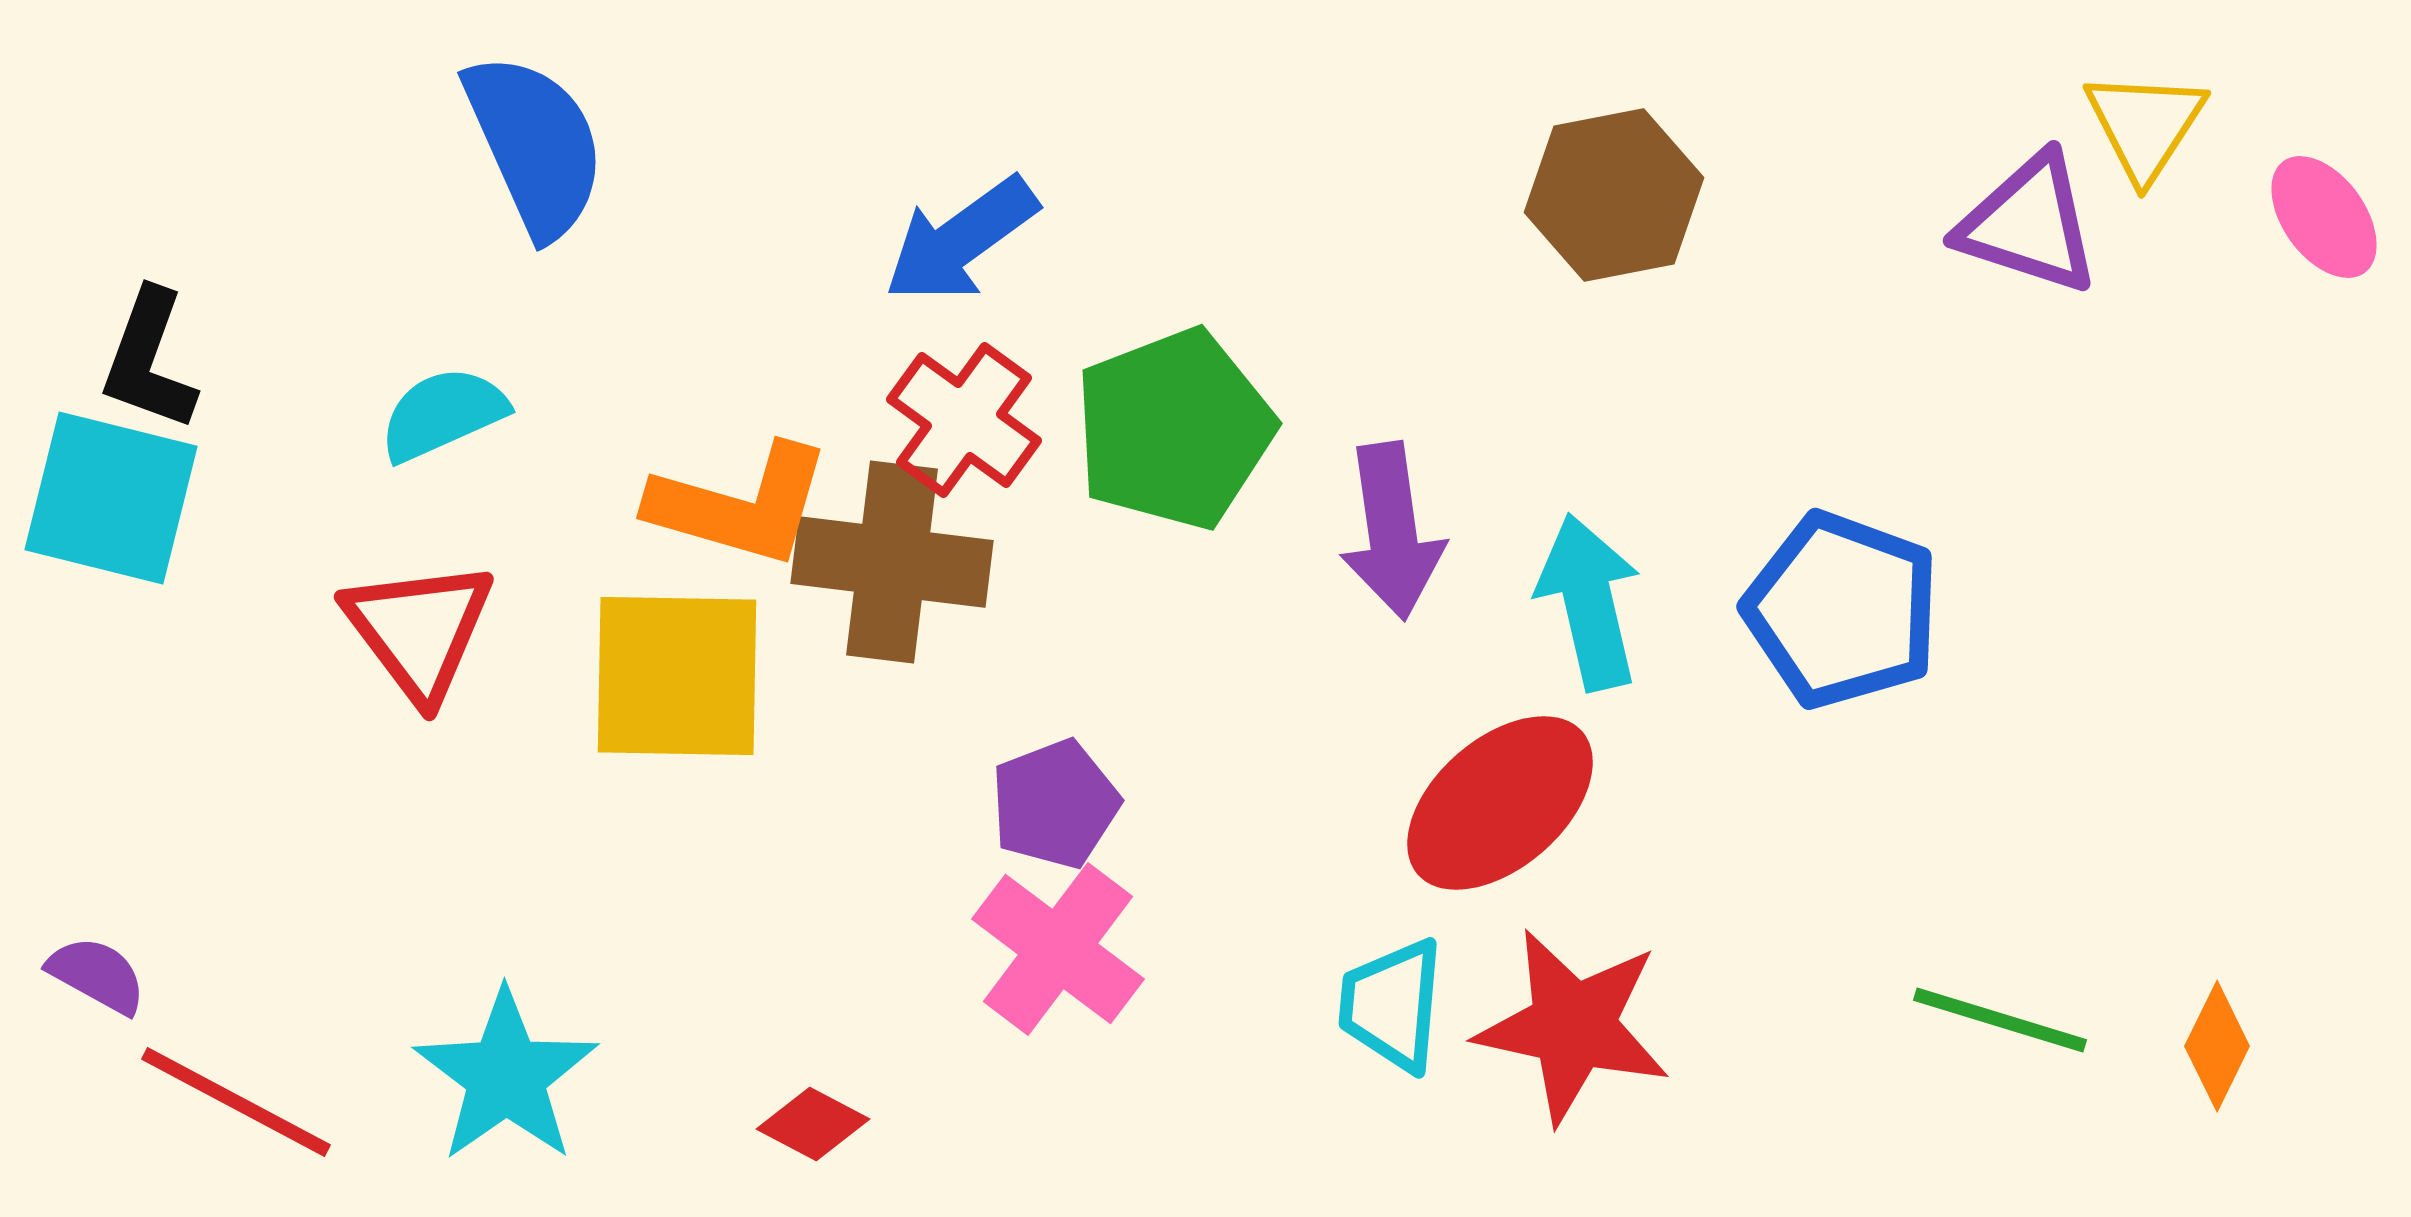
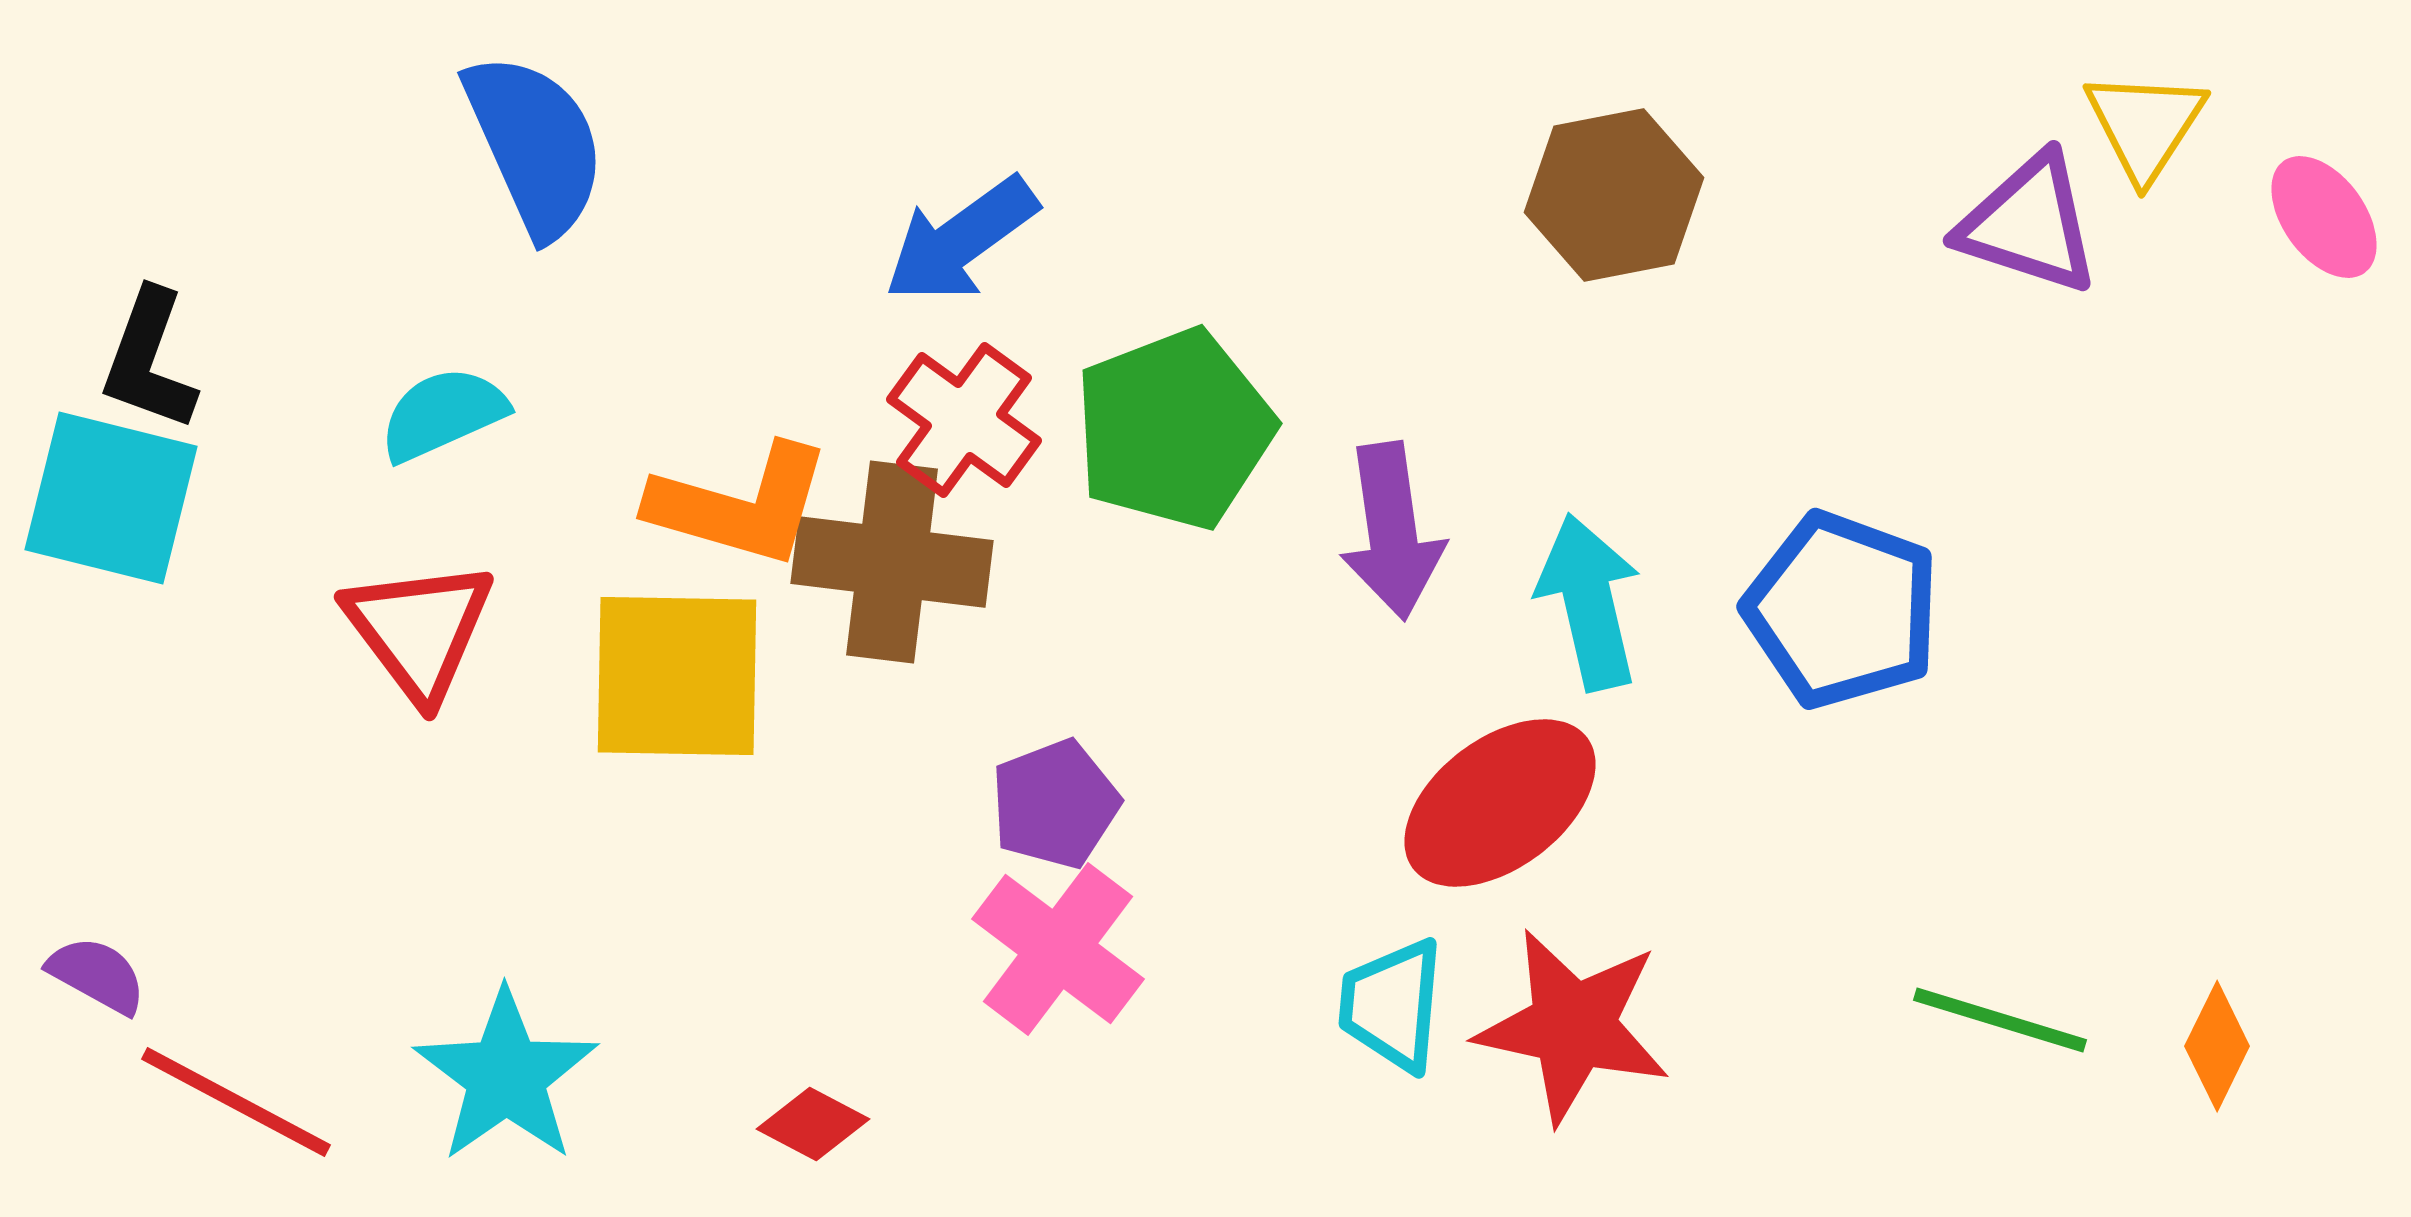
red ellipse: rotated 4 degrees clockwise
